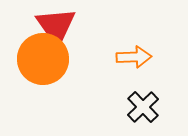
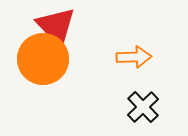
red triangle: rotated 9 degrees counterclockwise
